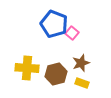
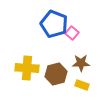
brown star: rotated 18 degrees clockwise
yellow rectangle: moved 2 px down
